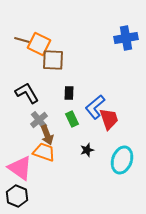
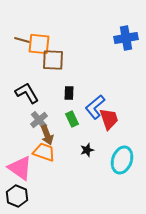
orange square: rotated 20 degrees counterclockwise
